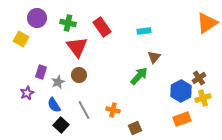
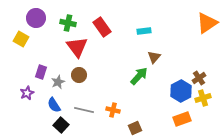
purple circle: moved 1 px left
gray line: rotated 48 degrees counterclockwise
